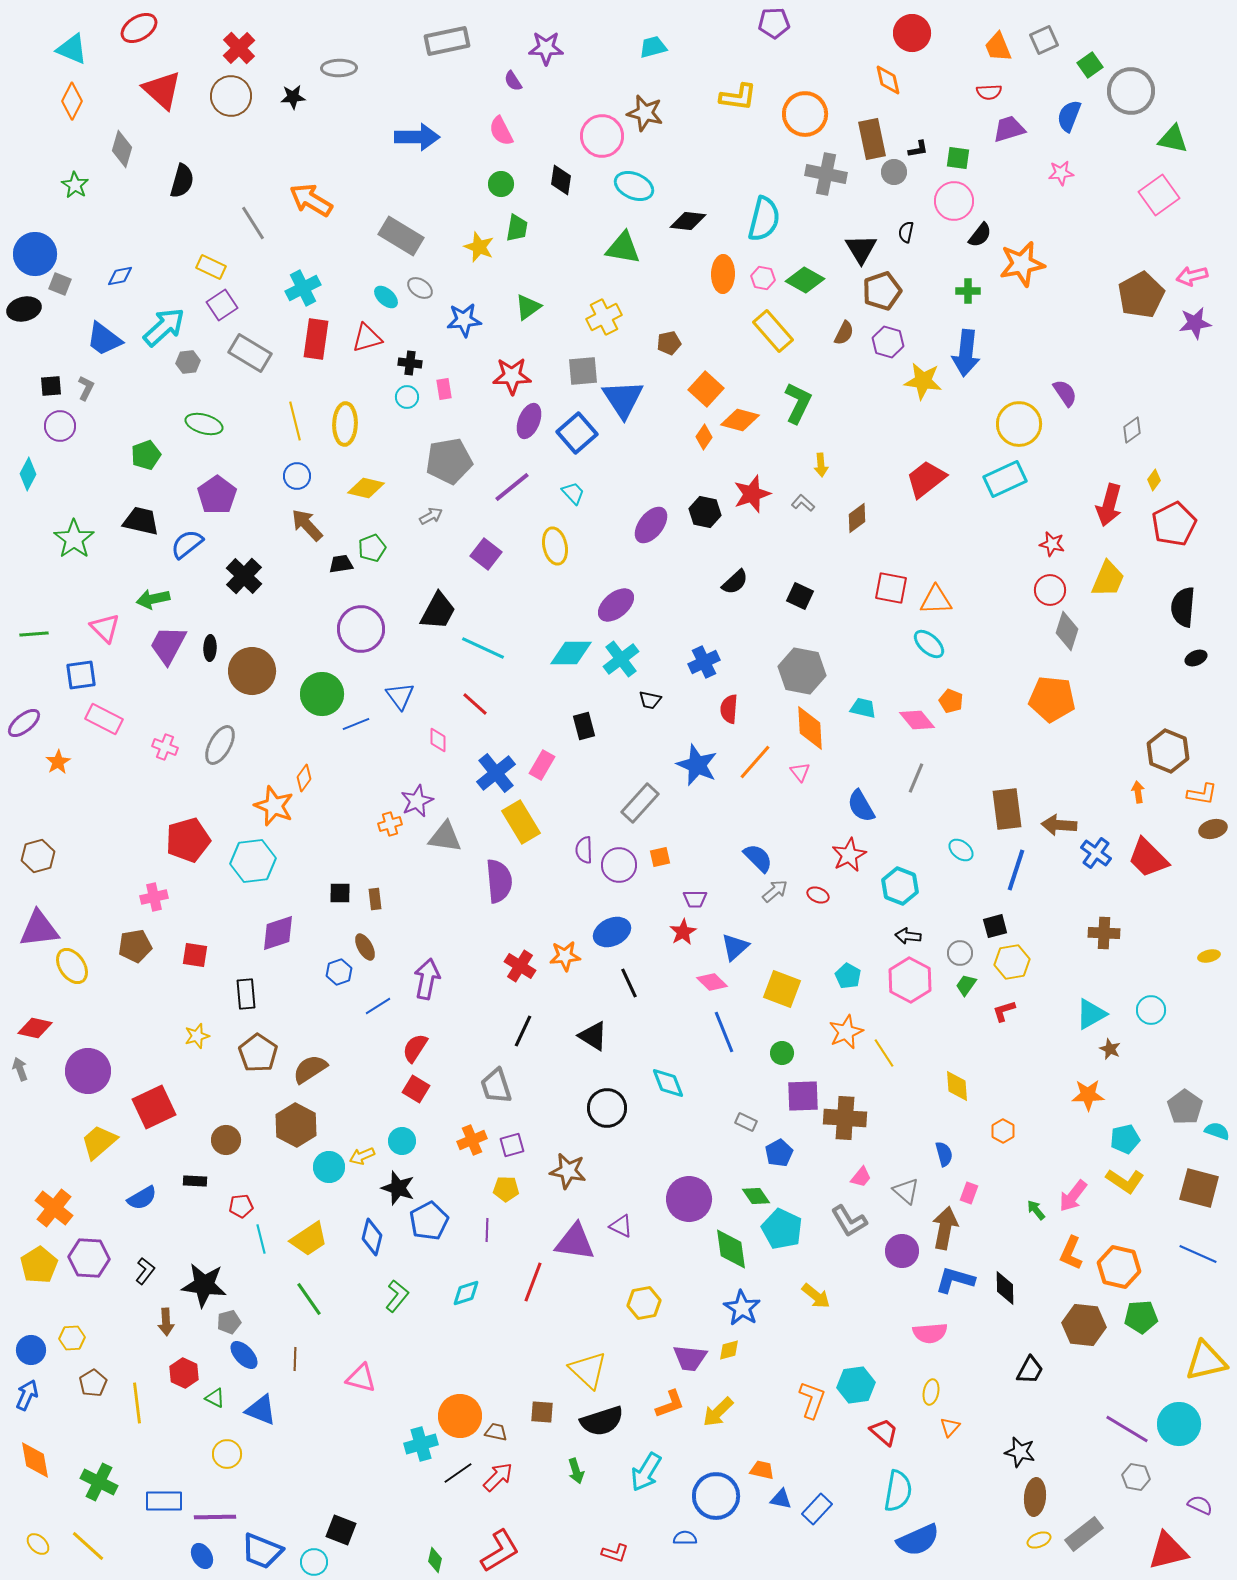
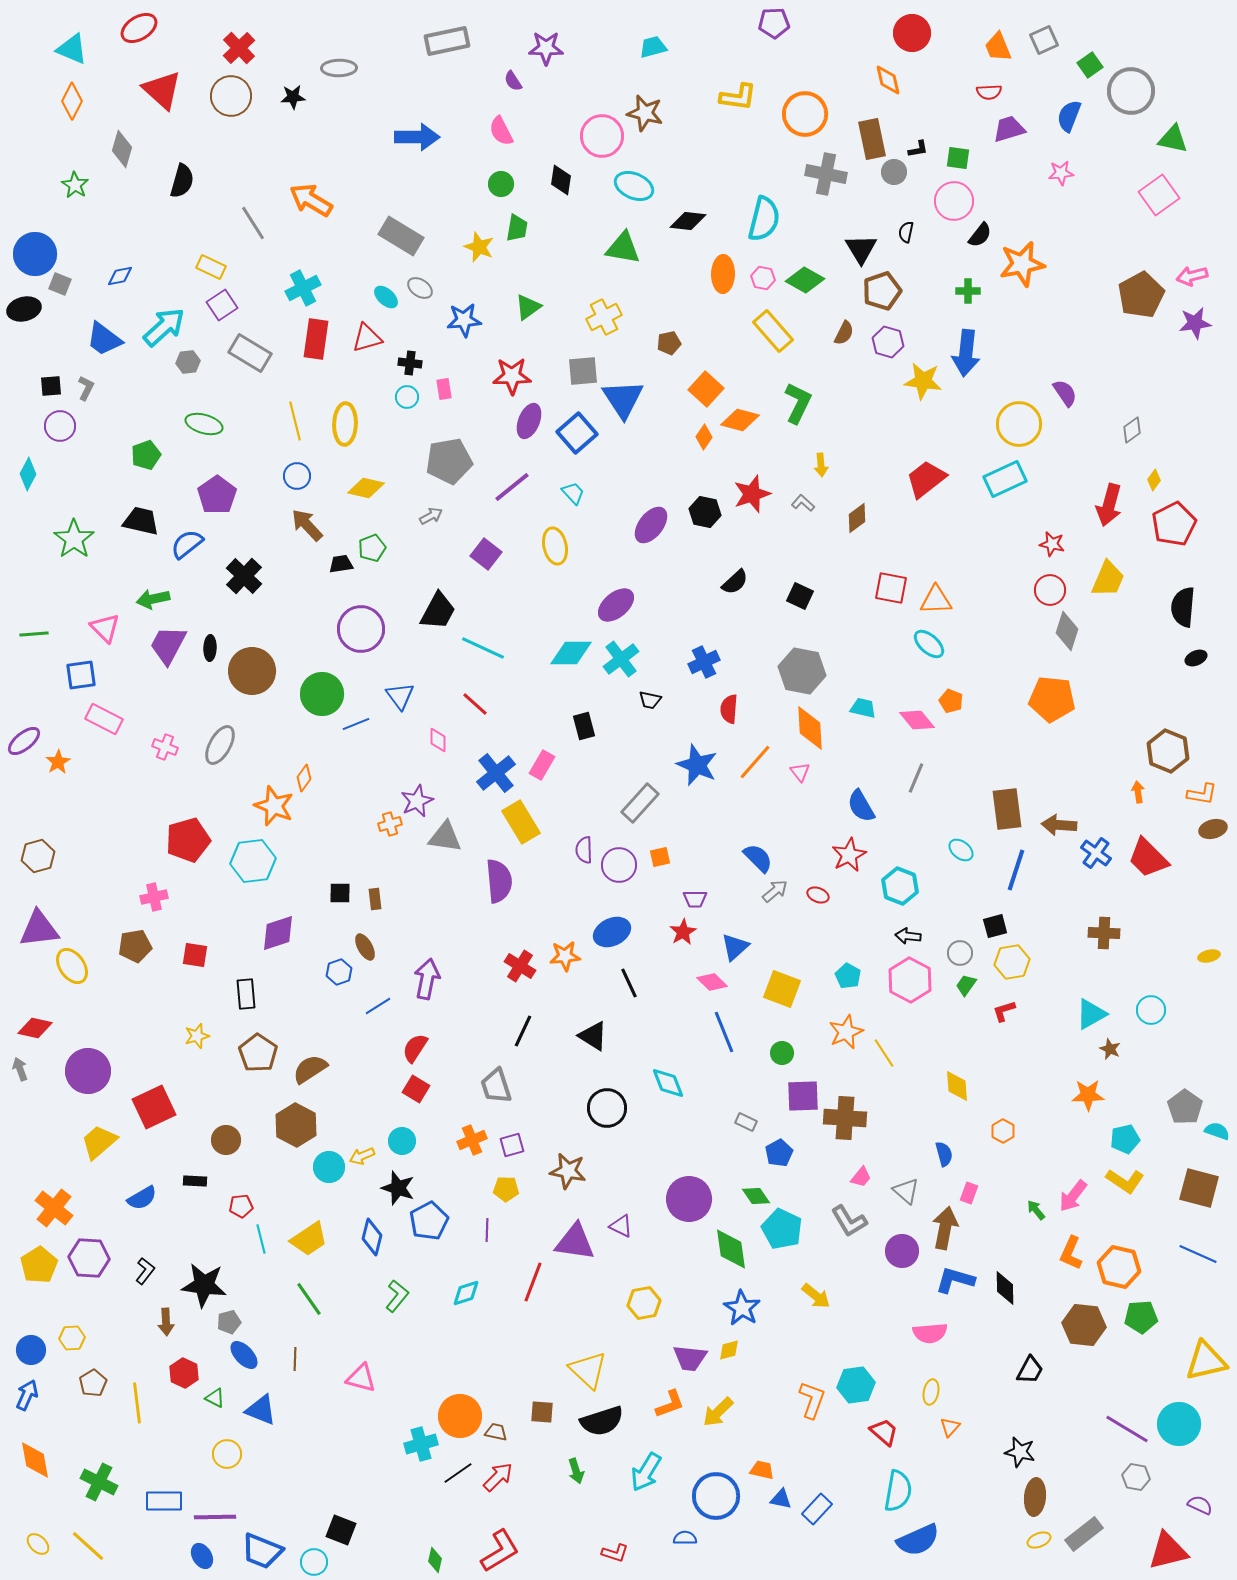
purple ellipse at (24, 723): moved 18 px down
